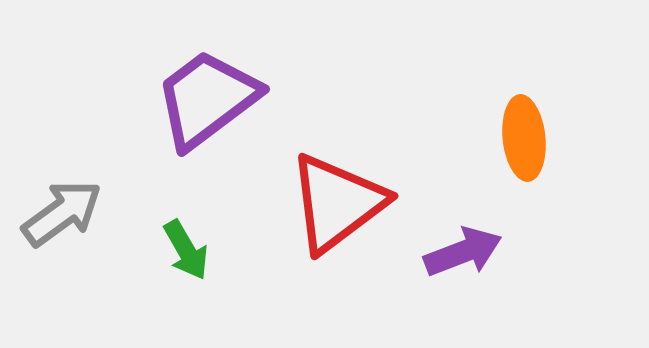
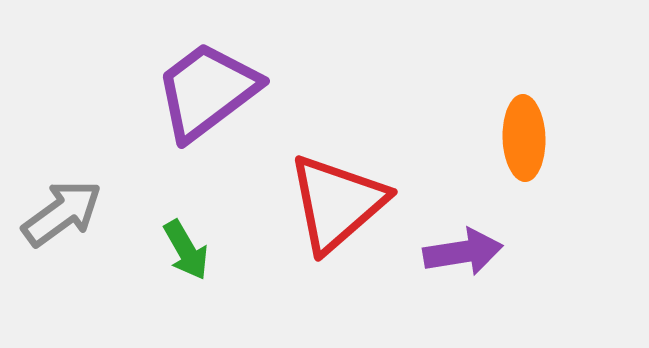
purple trapezoid: moved 8 px up
orange ellipse: rotated 4 degrees clockwise
red triangle: rotated 4 degrees counterclockwise
purple arrow: rotated 12 degrees clockwise
